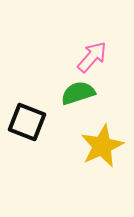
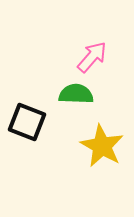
green semicircle: moved 2 px left, 1 px down; rotated 20 degrees clockwise
yellow star: rotated 18 degrees counterclockwise
